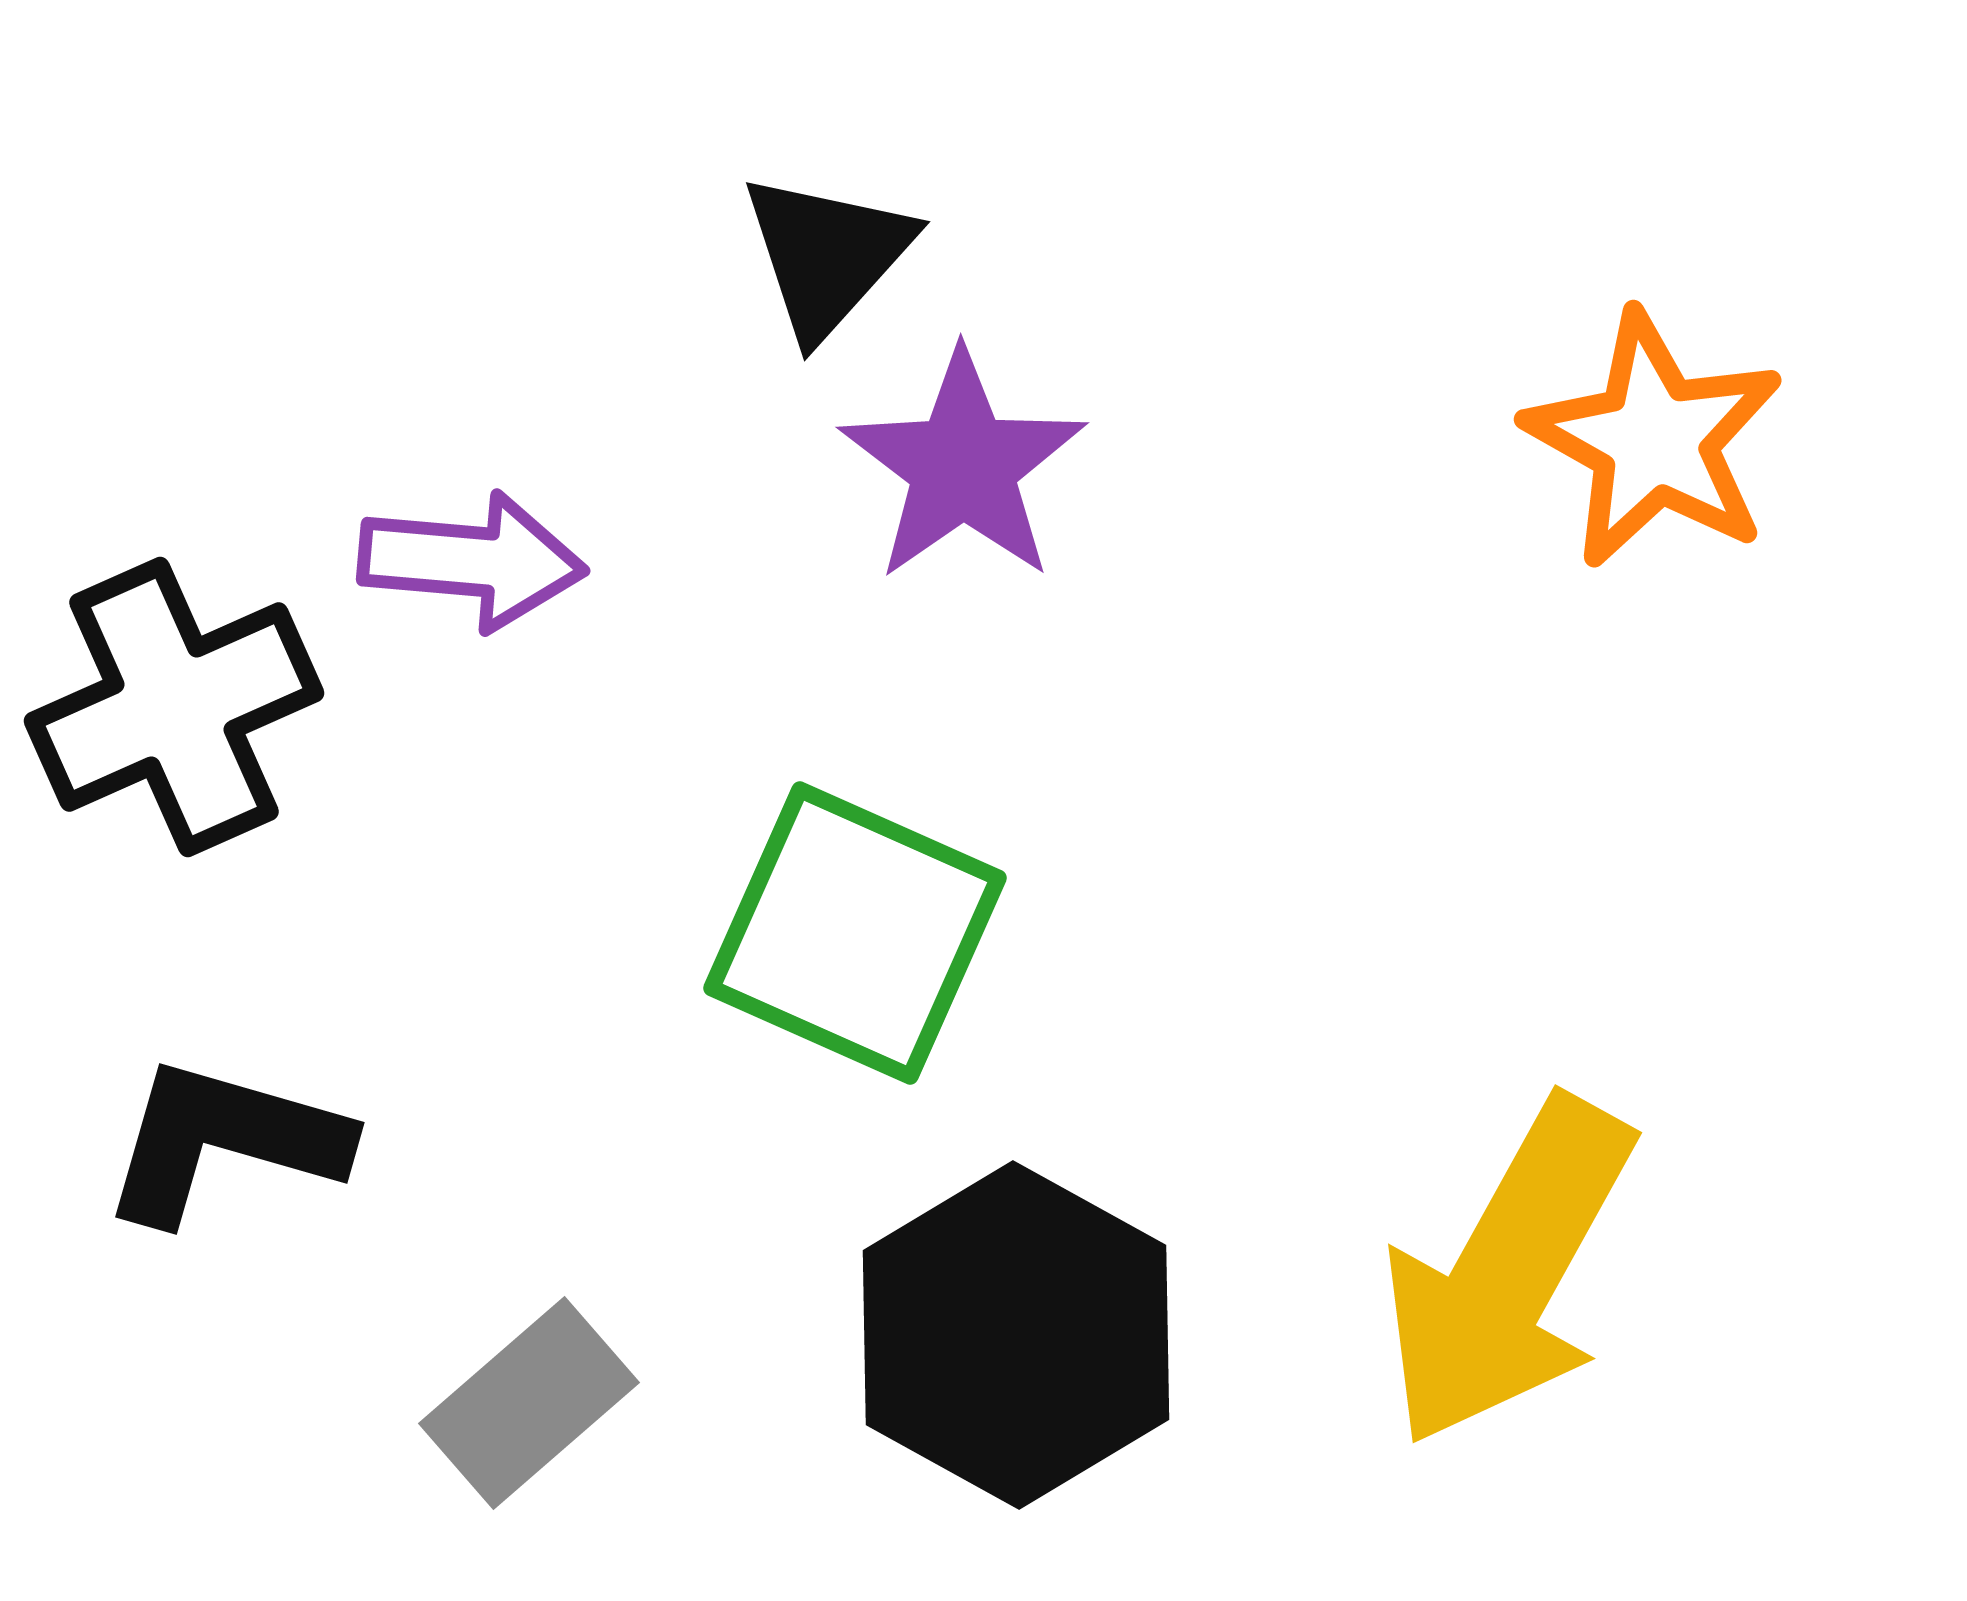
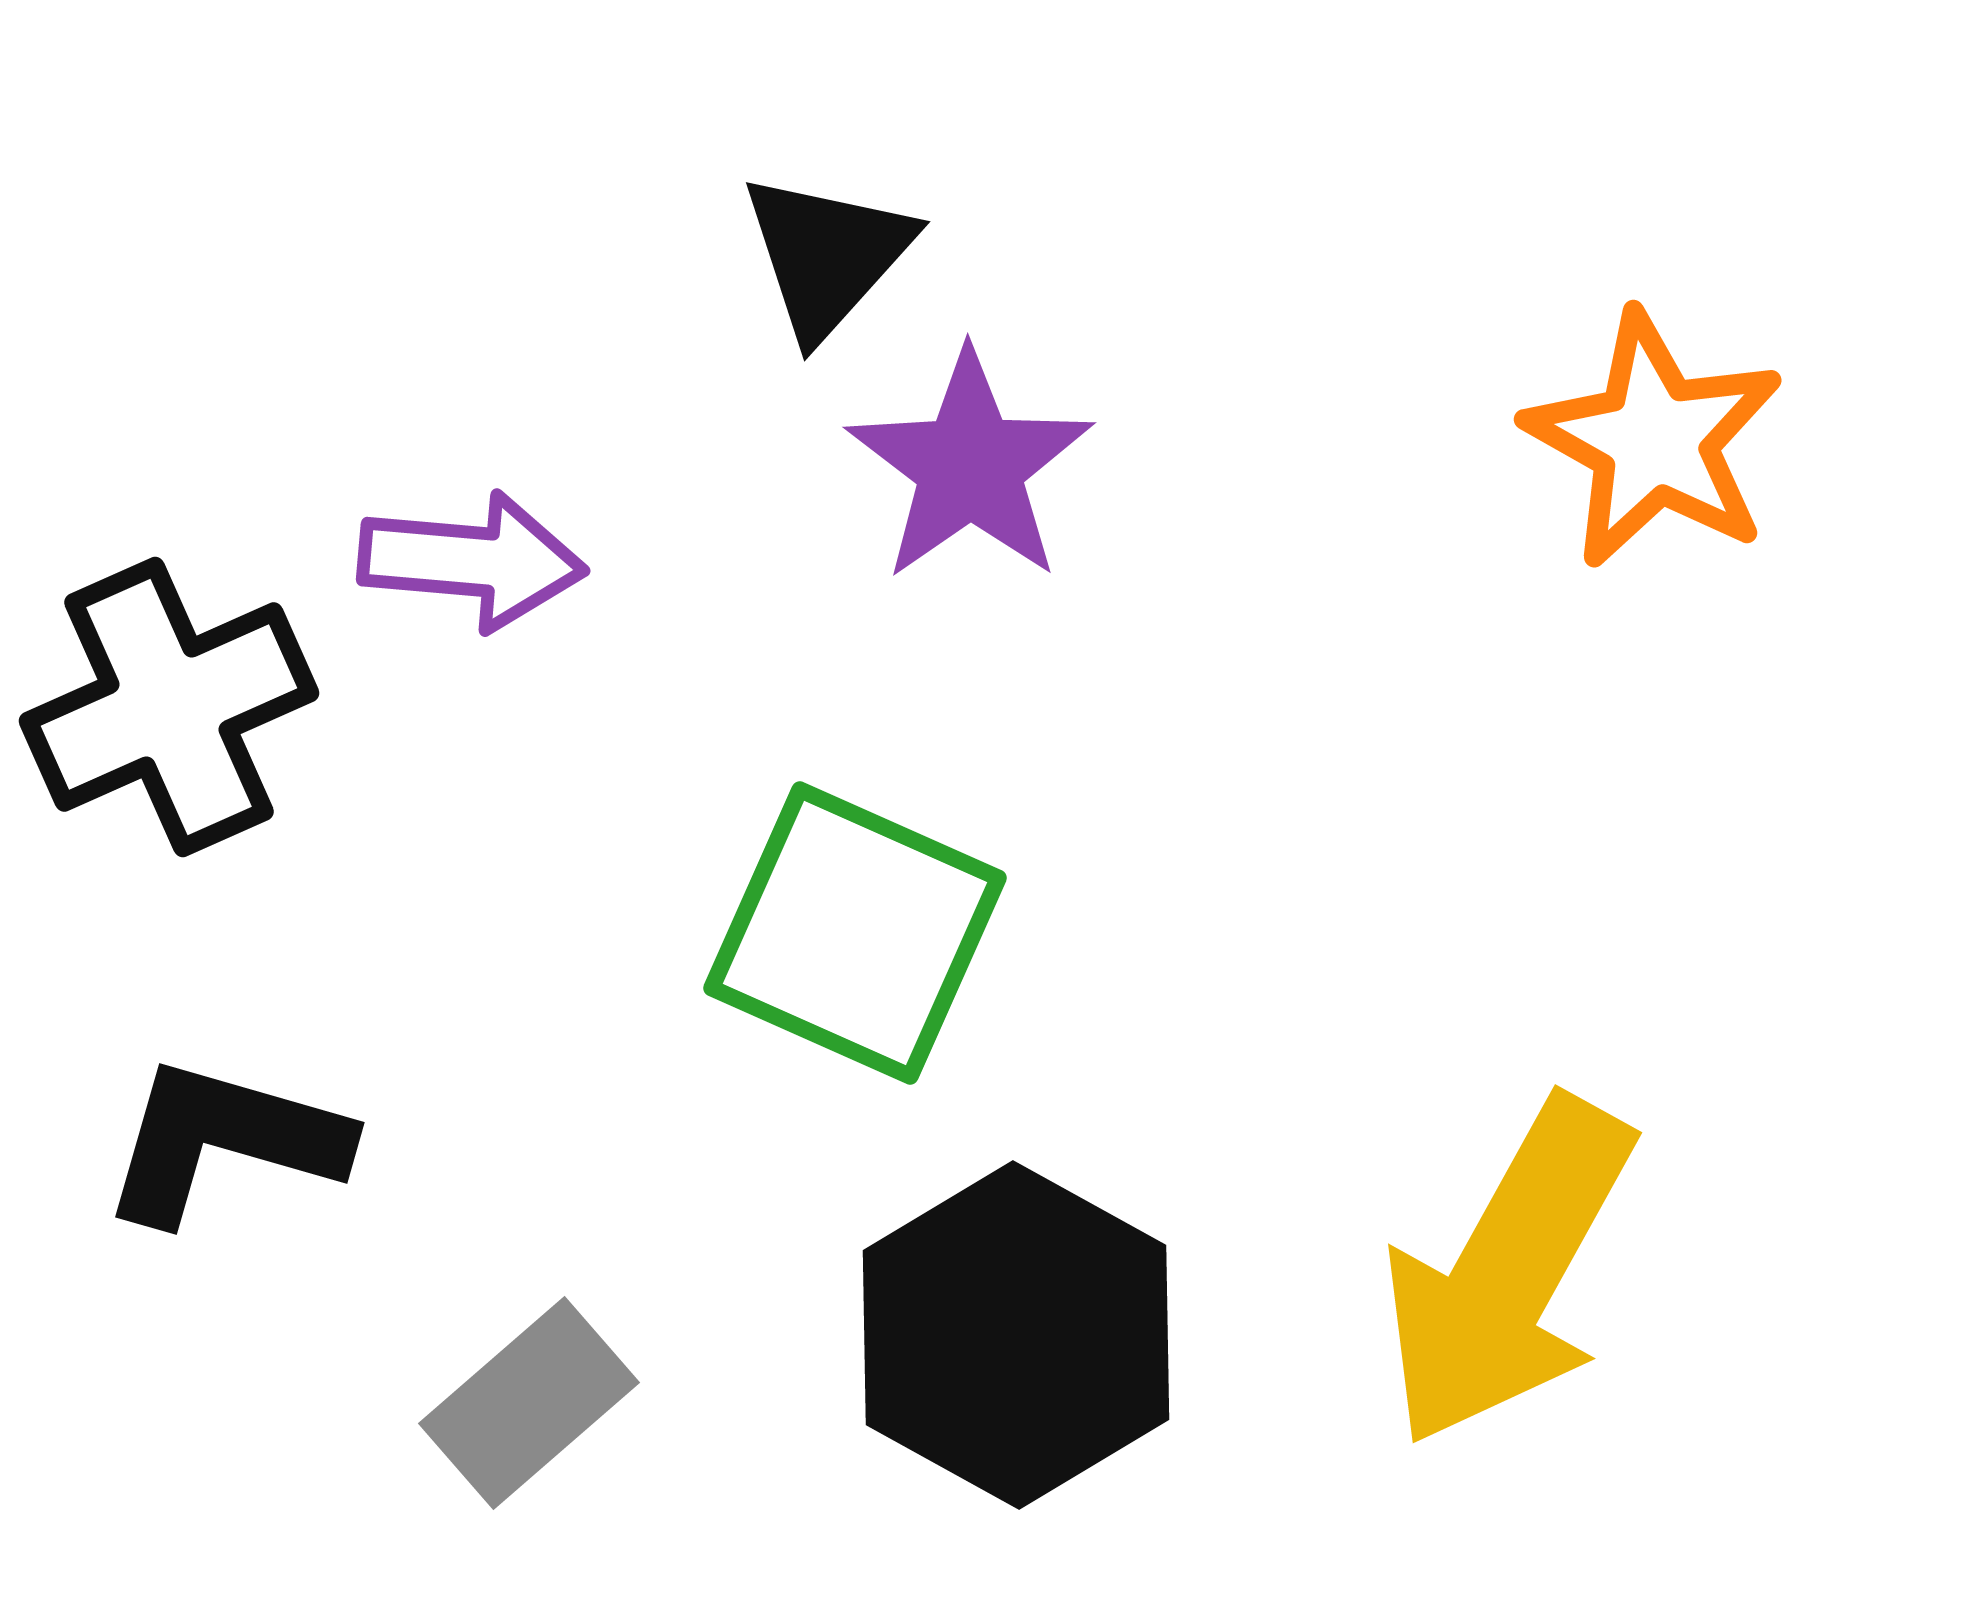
purple star: moved 7 px right
black cross: moved 5 px left
